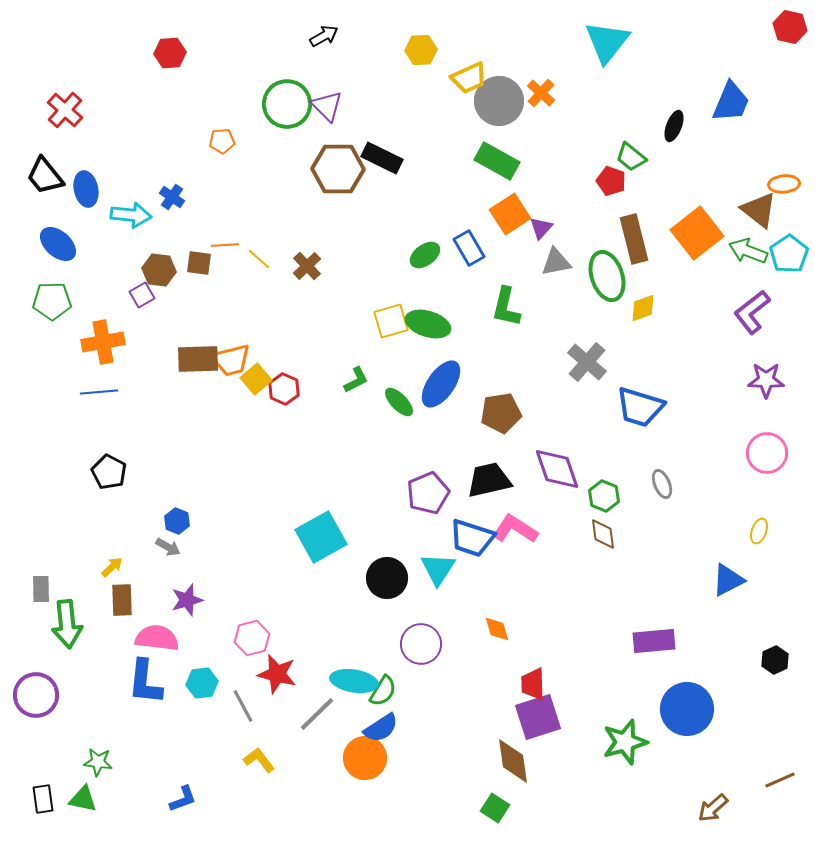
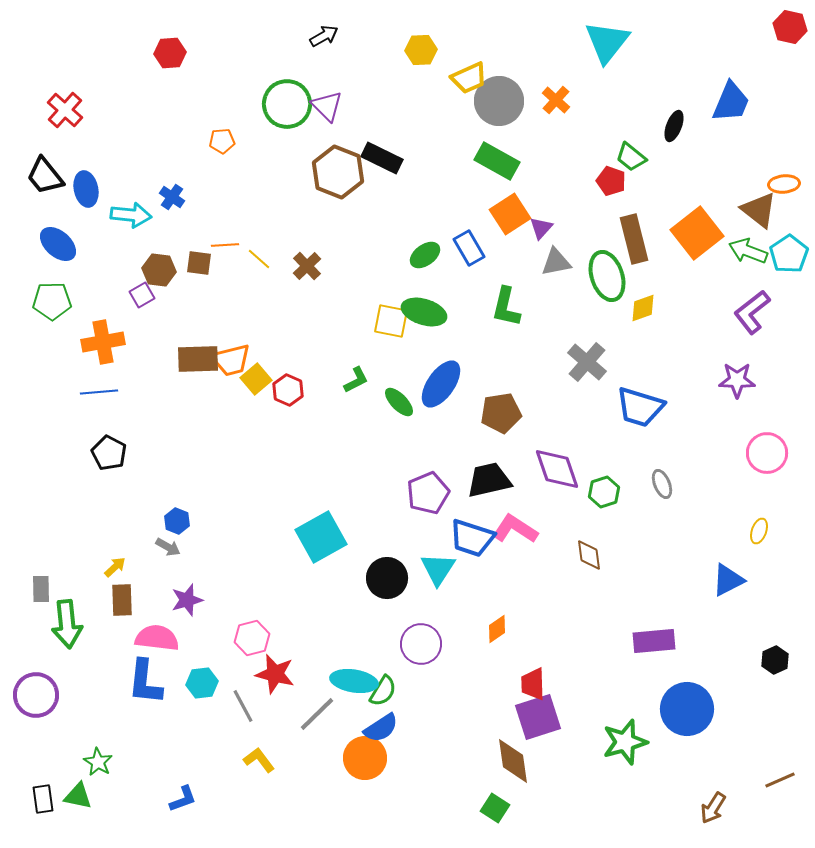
orange cross at (541, 93): moved 15 px right, 7 px down
brown hexagon at (338, 169): moved 3 px down; rotated 21 degrees clockwise
yellow square at (391, 321): rotated 27 degrees clockwise
green ellipse at (428, 324): moved 4 px left, 12 px up
purple star at (766, 380): moved 29 px left
red hexagon at (284, 389): moved 4 px right, 1 px down
black pentagon at (109, 472): moved 19 px up
green hexagon at (604, 496): moved 4 px up; rotated 20 degrees clockwise
brown diamond at (603, 534): moved 14 px left, 21 px down
yellow arrow at (112, 567): moved 3 px right
orange diamond at (497, 629): rotated 72 degrees clockwise
red star at (277, 674): moved 2 px left
green star at (98, 762): rotated 24 degrees clockwise
green triangle at (83, 799): moved 5 px left, 3 px up
brown arrow at (713, 808): rotated 16 degrees counterclockwise
